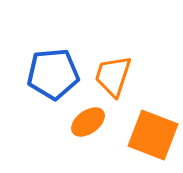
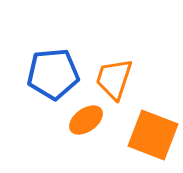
orange trapezoid: moved 1 px right, 3 px down
orange ellipse: moved 2 px left, 2 px up
